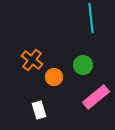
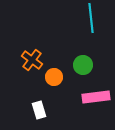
pink rectangle: rotated 32 degrees clockwise
